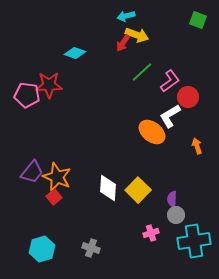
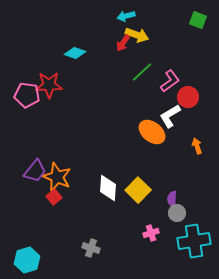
purple trapezoid: moved 3 px right, 1 px up
gray circle: moved 1 px right, 2 px up
cyan hexagon: moved 15 px left, 11 px down
